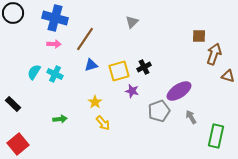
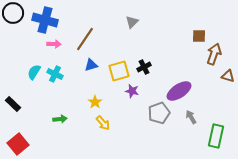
blue cross: moved 10 px left, 2 px down
gray pentagon: moved 2 px down
